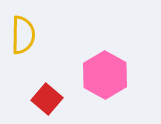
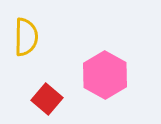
yellow semicircle: moved 3 px right, 2 px down
